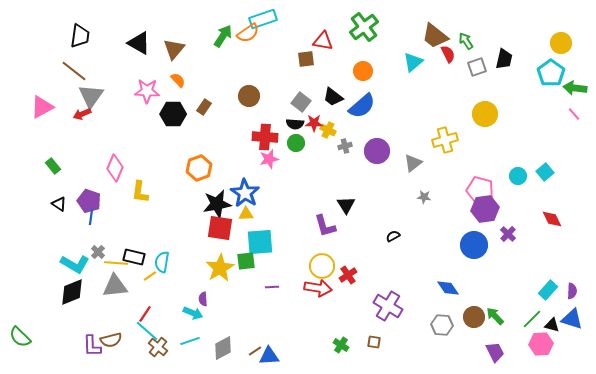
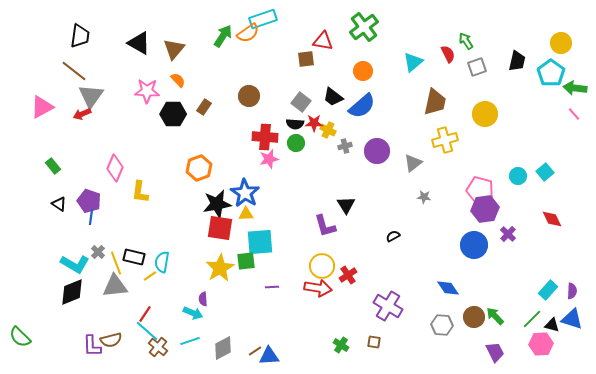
brown trapezoid at (435, 36): moved 66 px down; rotated 116 degrees counterclockwise
black trapezoid at (504, 59): moved 13 px right, 2 px down
yellow line at (116, 263): rotated 65 degrees clockwise
